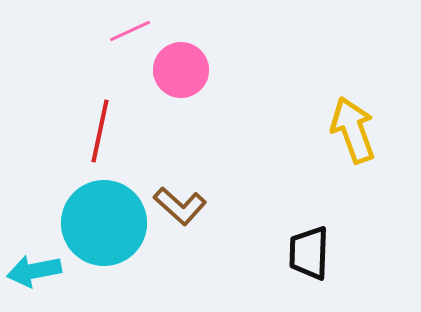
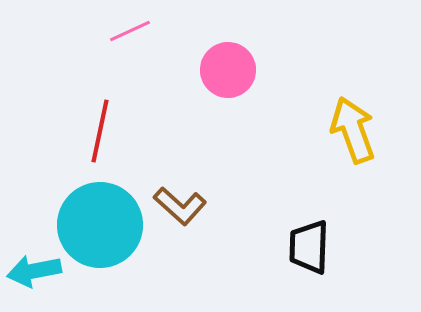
pink circle: moved 47 px right
cyan circle: moved 4 px left, 2 px down
black trapezoid: moved 6 px up
